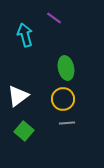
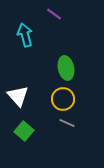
purple line: moved 4 px up
white triangle: rotated 35 degrees counterclockwise
gray line: rotated 28 degrees clockwise
